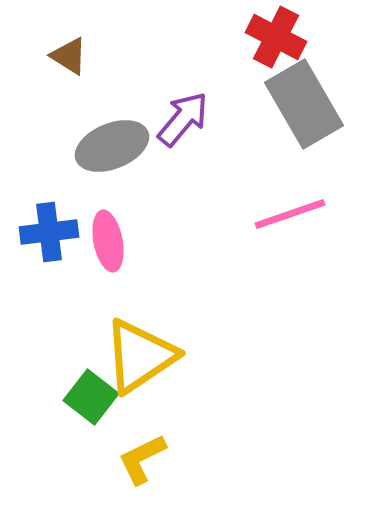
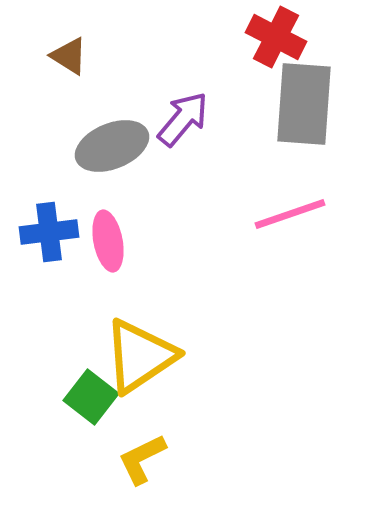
gray rectangle: rotated 34 degrees clockwise
